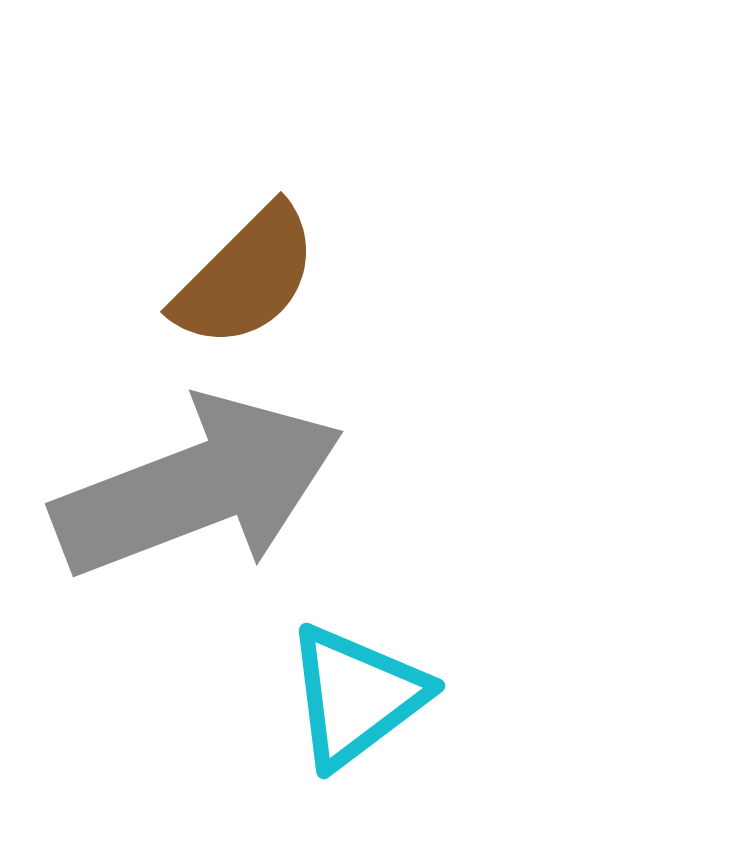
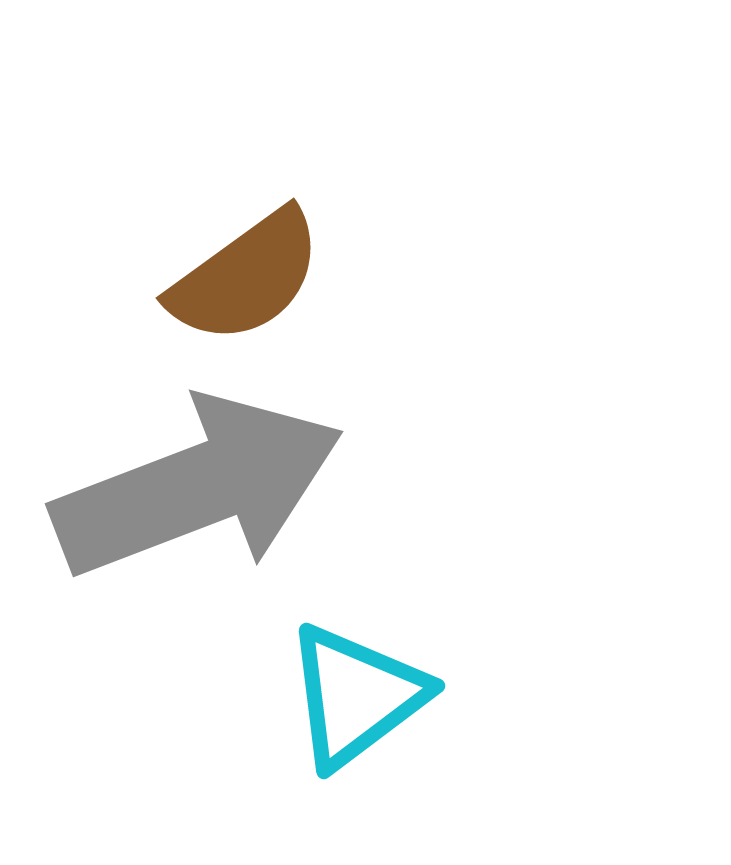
brown semicircle: rotated 9 degrees clockwise
